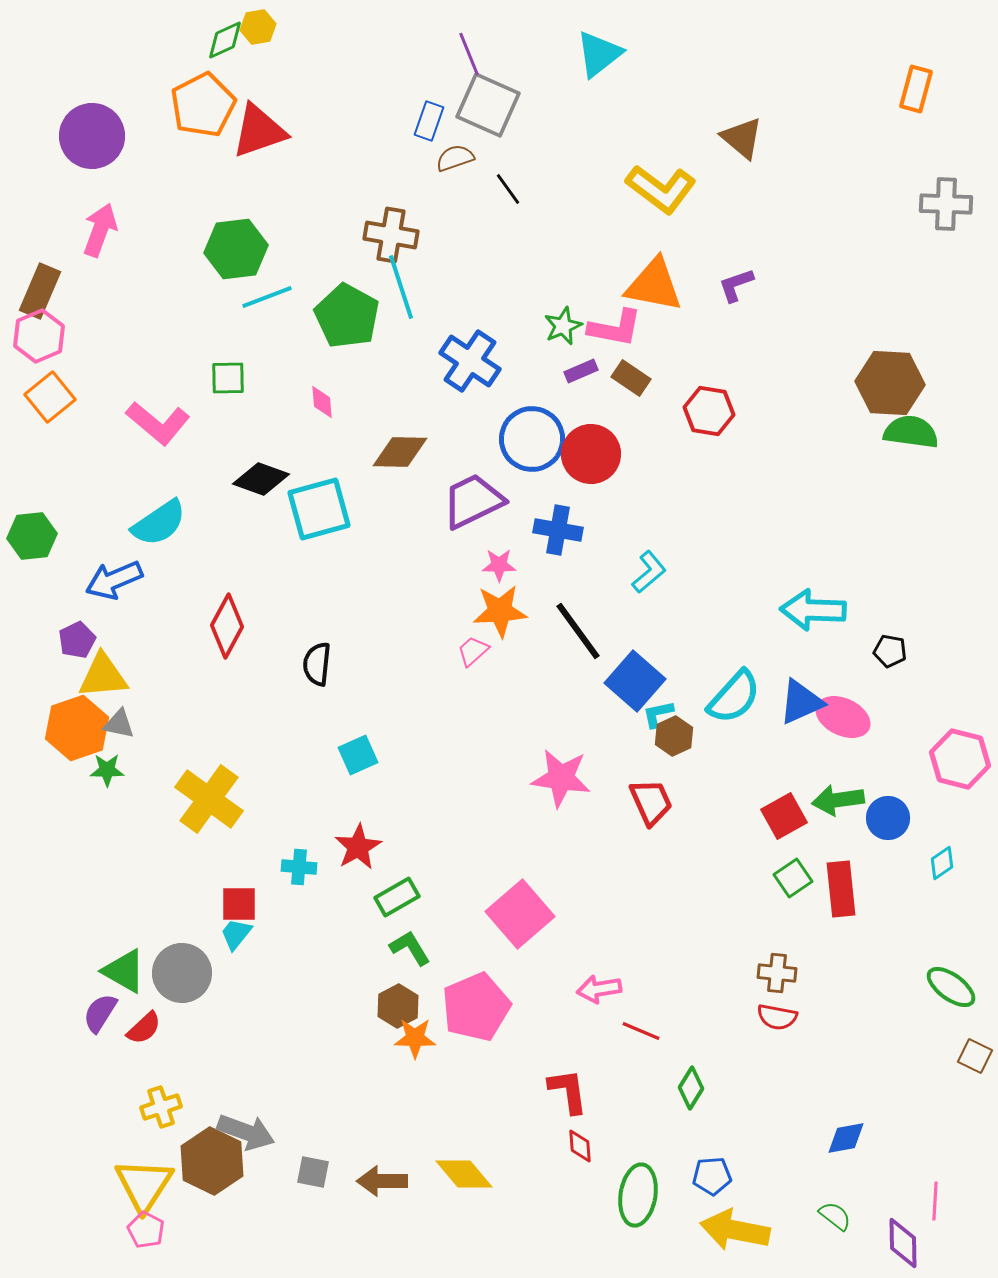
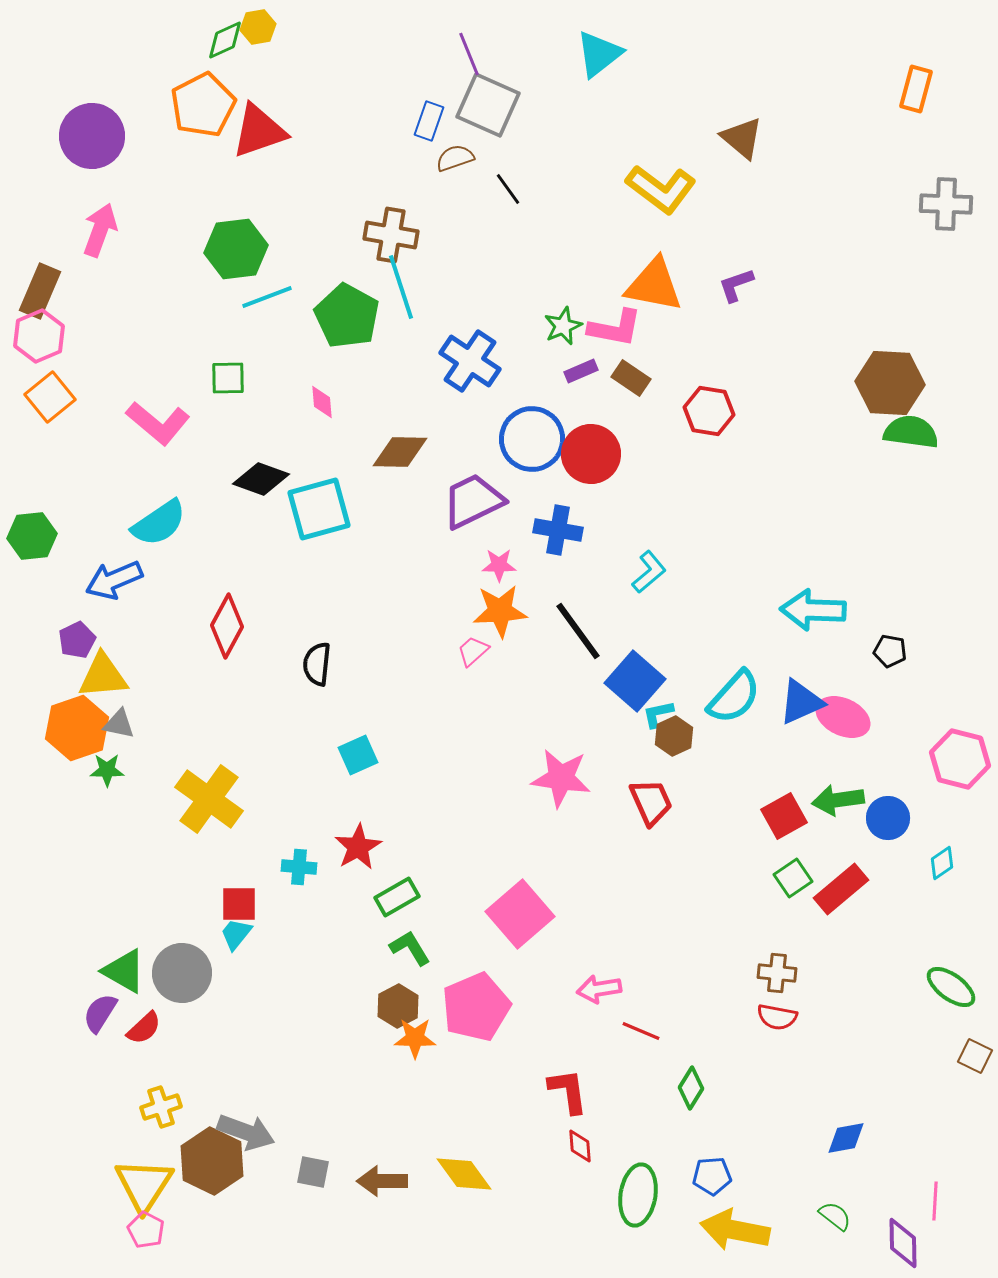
red rectangle at (841, 889): rotated 56 degrees clockwise
yellow diamond at (464, 1174): rotated 4 degrees clockwise
